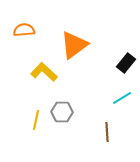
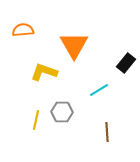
orange semicircle: moved 1 px left
orange triangle: rotated 24 degrees counterclockwise
yellow L-shape: rotated 24 degrees counterclockwise
cyan line: moved 23 px left, 8 px up
